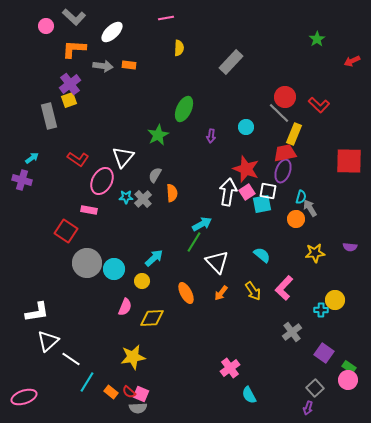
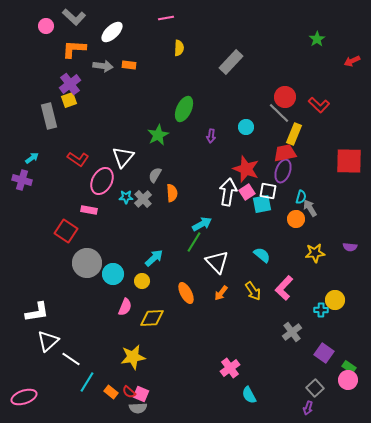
cyan circle at (114, 269): moved 1 px left, 5 px down
